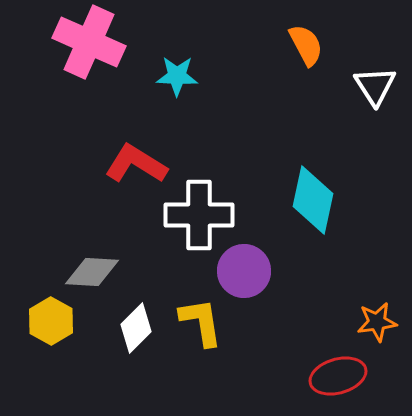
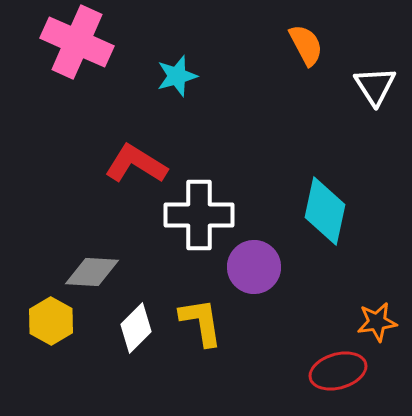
pink cross: moved 12 px left
cyan star: rotated 18 degrees counterclockwise
cyan diamond: moved 12 px right, 11 px down
purple circle: moved 10 px right, 4 px up
red ellipse: moved 5 px up
